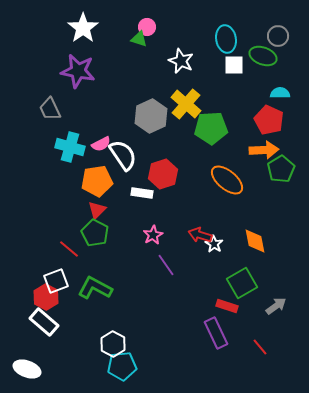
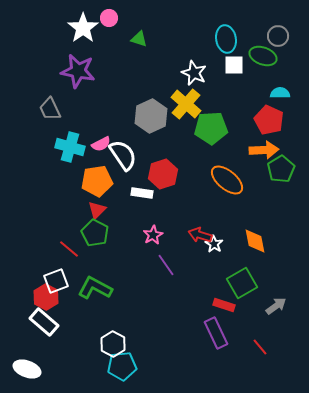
pink circle at (147, 27): moved 38 px left, 9 px up
white star at (181, 61): moved 13 px right, 12 px down
red rectangle at (227, 306): moved 3 px left, 1 px up
